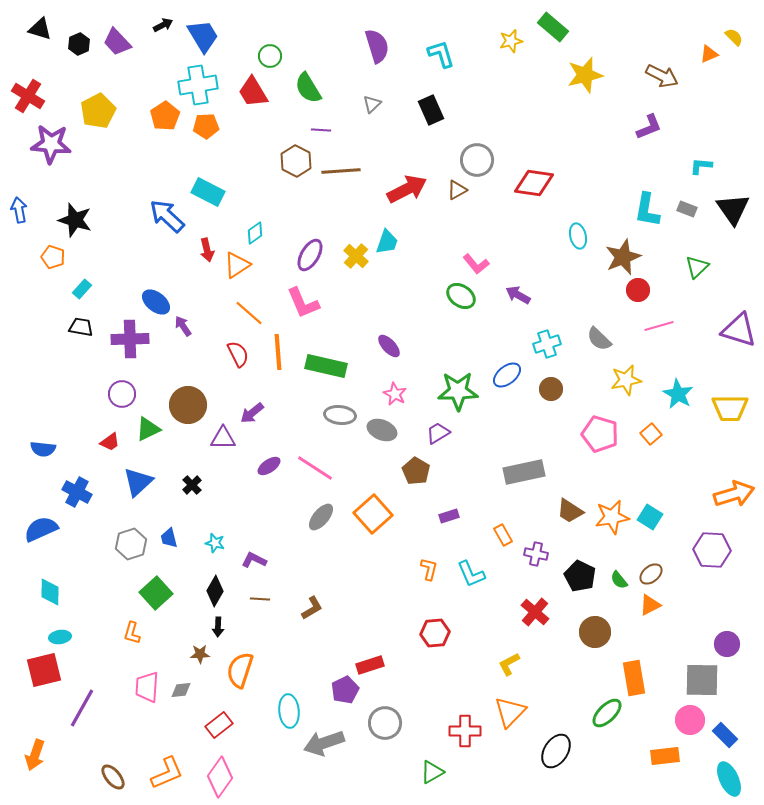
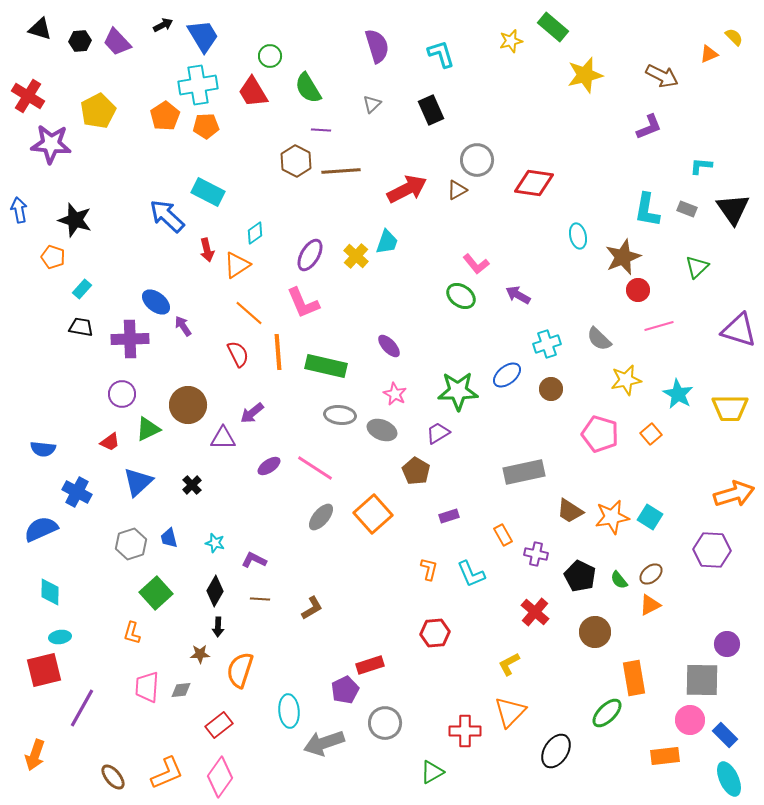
black hexagon at (79, 44): moved 1 px right, 3 px up; rotated 20 degrees clockwise
